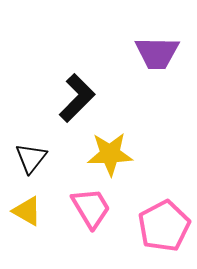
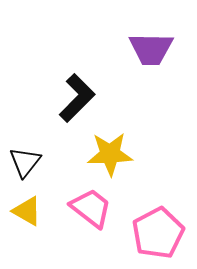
purple trapezoid: moved 6 px left, 4 px up
black triangle: moved 6 px left, 4 px down
pink trapezoid: rotated 21 degrees counterclockwise
pink pentagon: moved 6 px left, 7 px down
